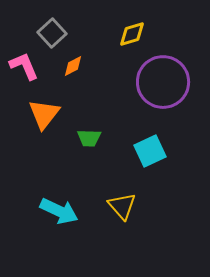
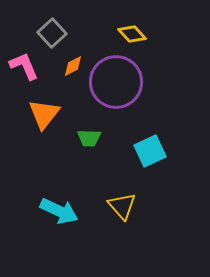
yellow diamond: rotated 64 degrees clockwise
purple circle: moved 47 px left
